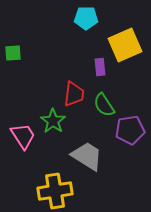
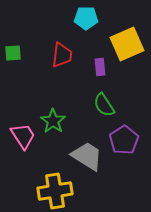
yellow square: moved 2 px right, 1 px up
red trapezoid: moved 12 px left, 39 px up
purple pentagon: moved 6 px left, 10 px down; rotated 24 degrees counterclockwise
